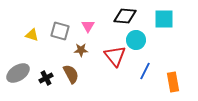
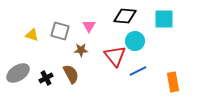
pink triangle: moved 1 px right
cyan circle: moved 1 px left, 1 px down
blue line: moved 7 px left; rotated 36 degrees clockwise
